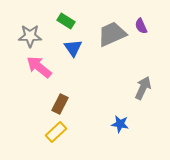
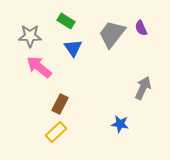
purple semicircle: moved 2 px down
gray trapezoid: rotated 28 degrees counterclockwise
